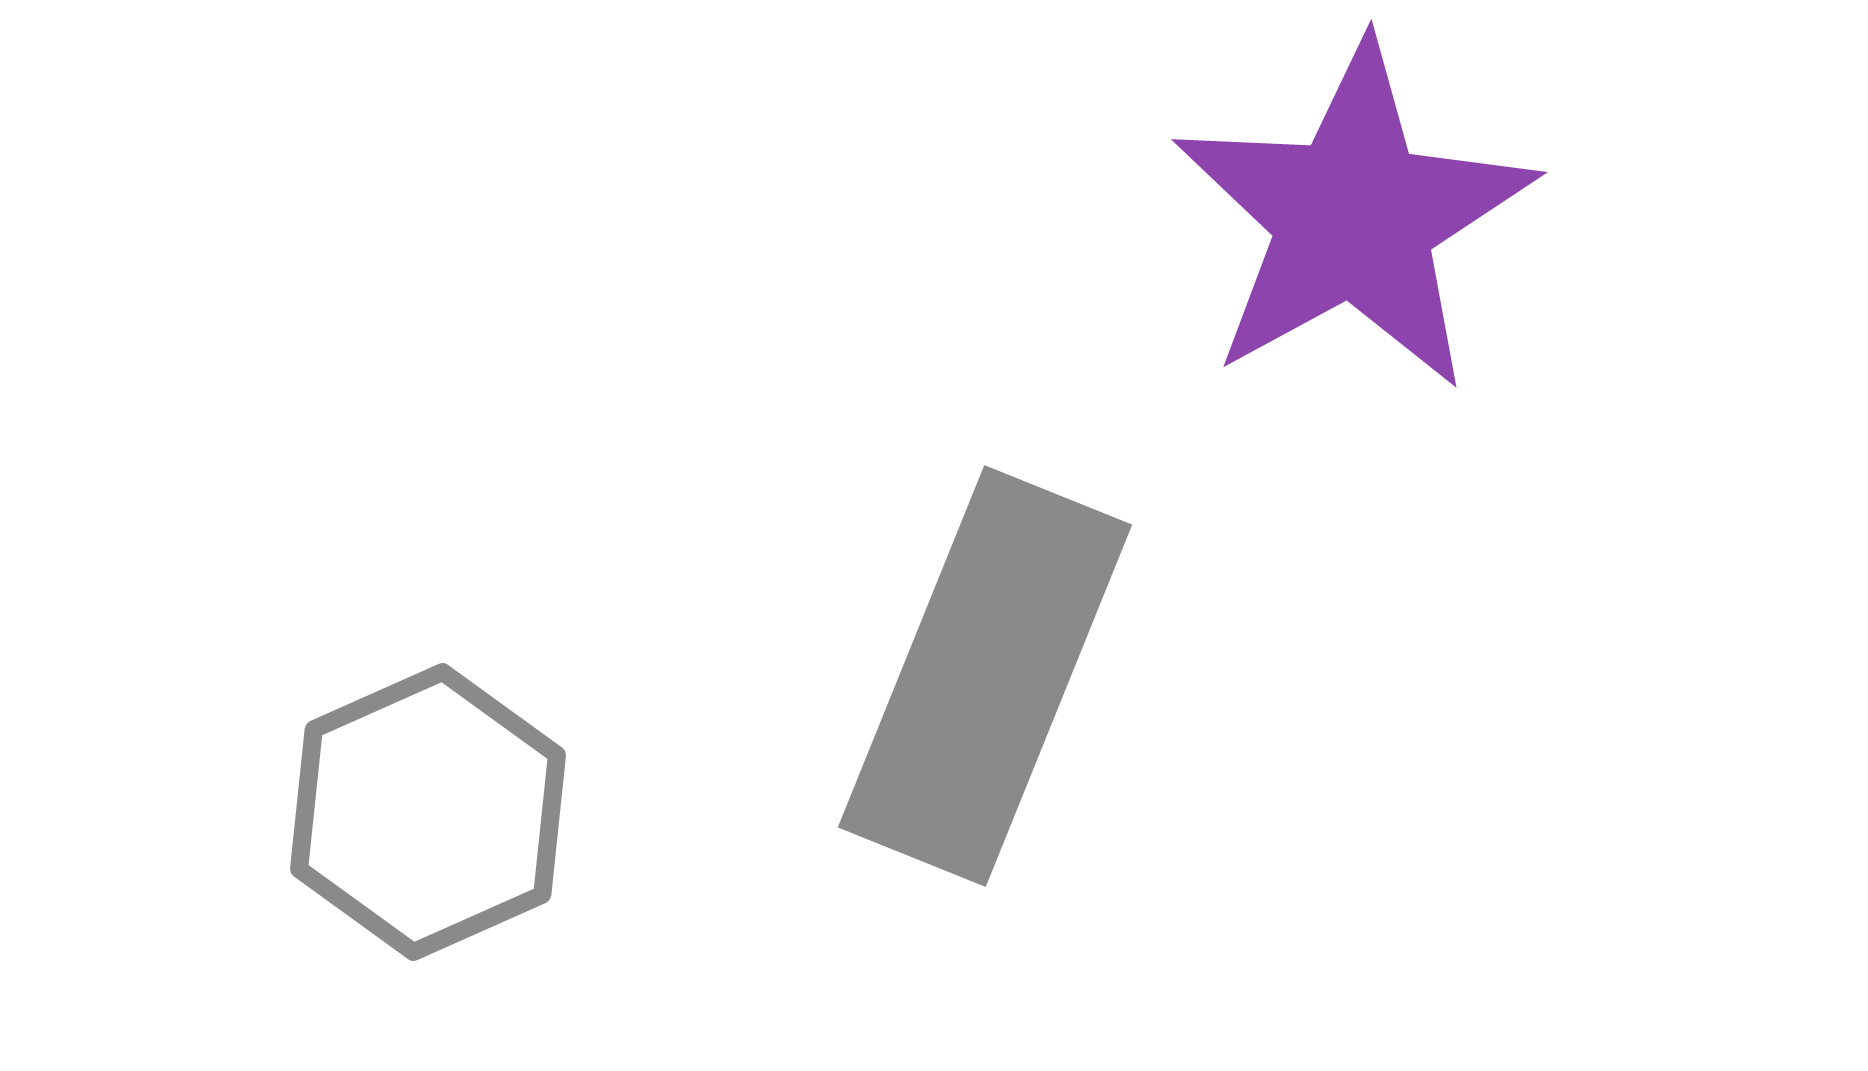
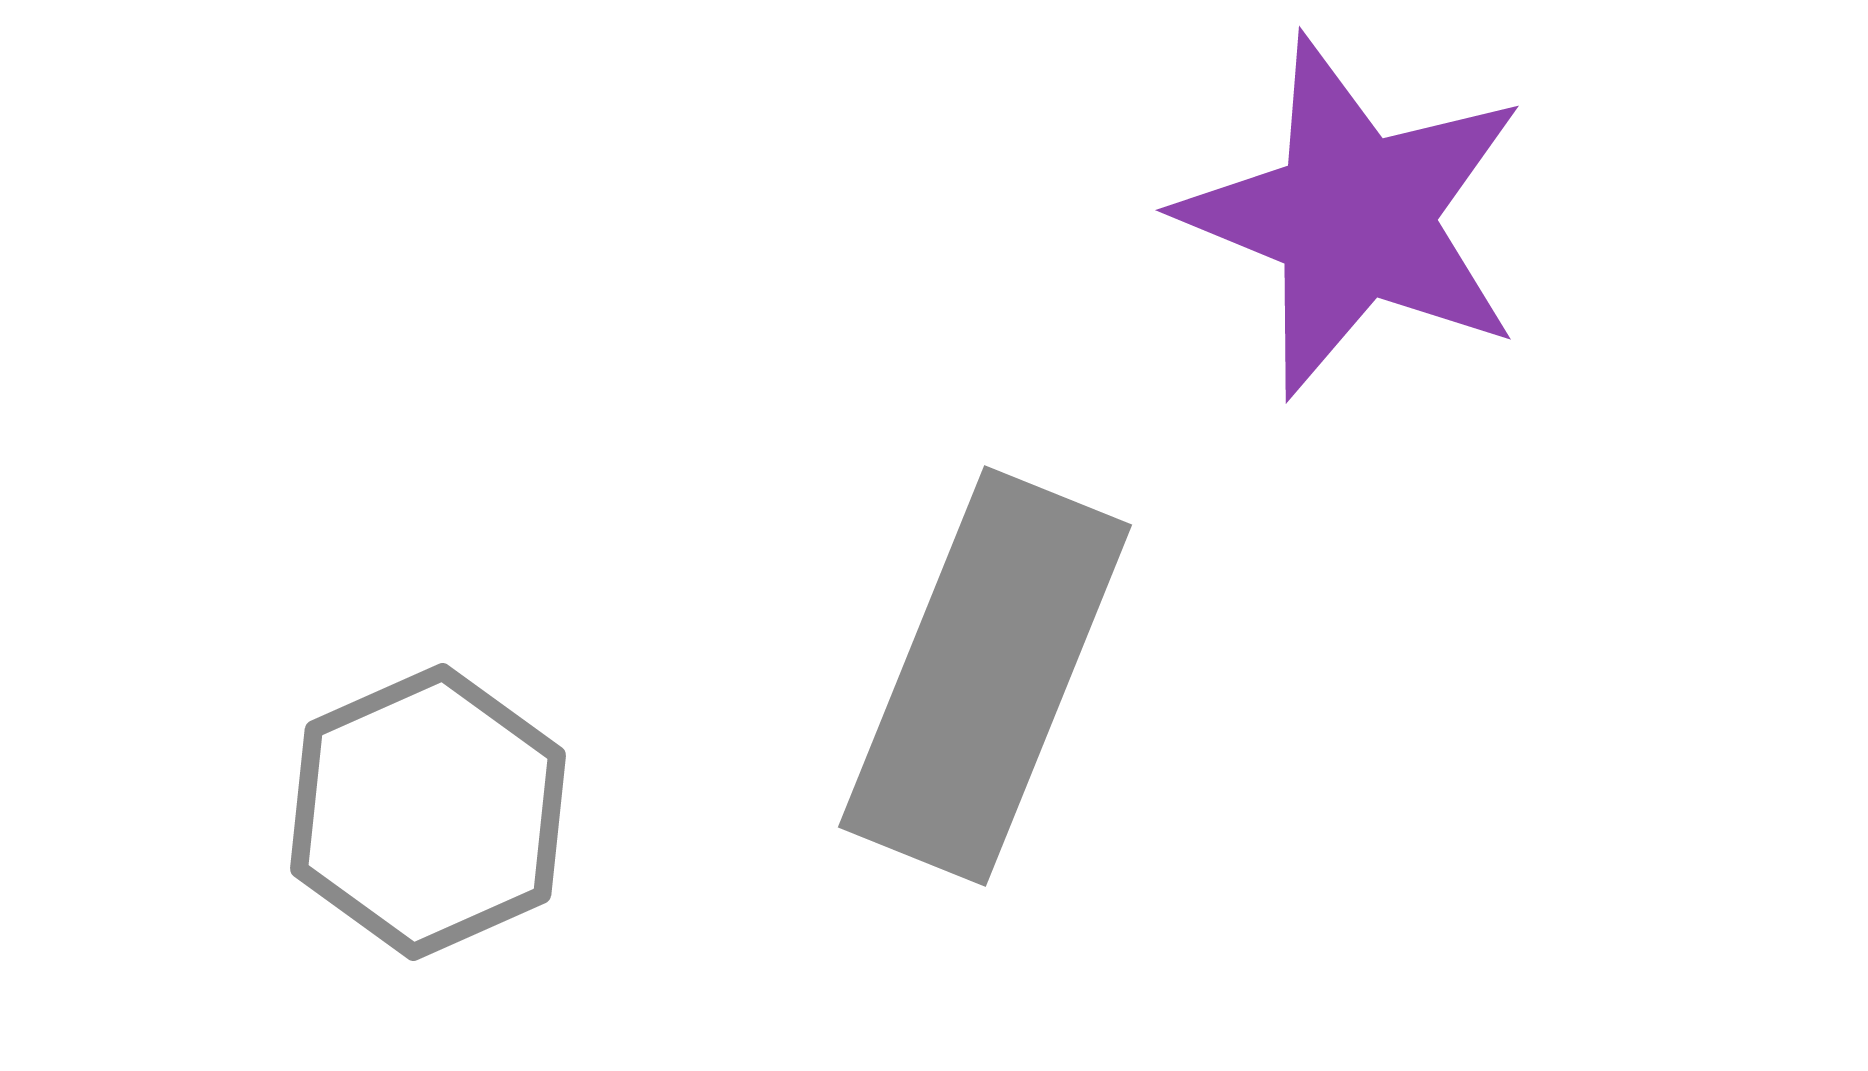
purple star: rotated 21 degrees counterclockwise
